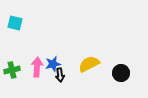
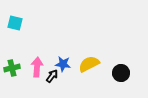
blue star: moved 10 px right; rotated 21 degrees clockwise
green cross: moved 2 px up
black arrow: moved 8 px left, 1 px down; rotated 136 degrees counterclockwise
